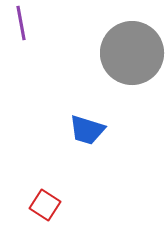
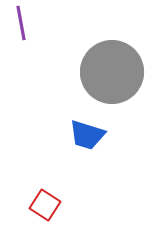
gray circle: moved 20 px left, 19 px down
blue trapezoid: moved 5 px down
